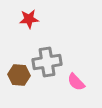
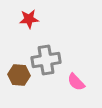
gray cross: moved 1 px left, 2 px up
